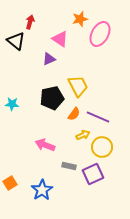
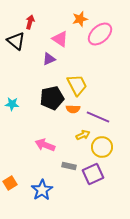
pink ellipse: rotated 20 degrees clockwise
yellow trapezoid: moved 1 px left, 1 px up
orange semicircle: moved 1 px left, 5 px up; rotated 56 degrees clockwise
